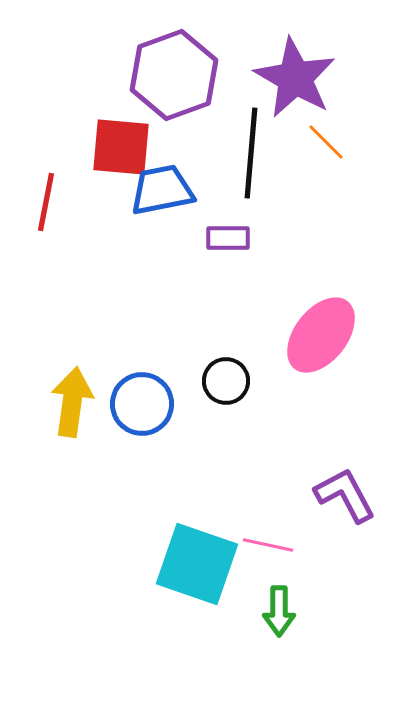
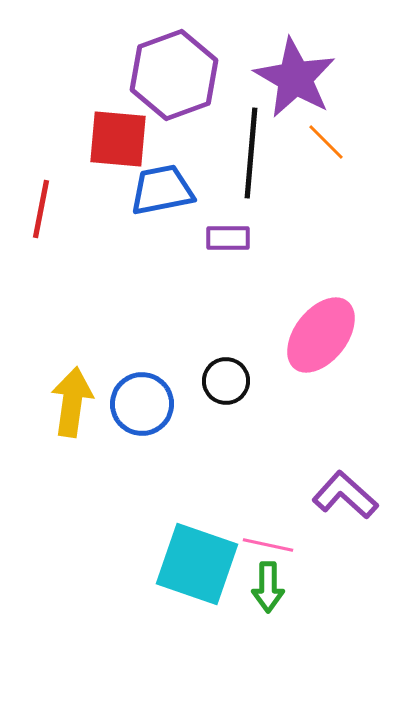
red square: moved 3 px left, 8 px up
red line: moved 5 px left, 7 px down
purple L-shape: rotated 20 degrees counterclockwise
green arrow: moved 11 px left, 24 px up
